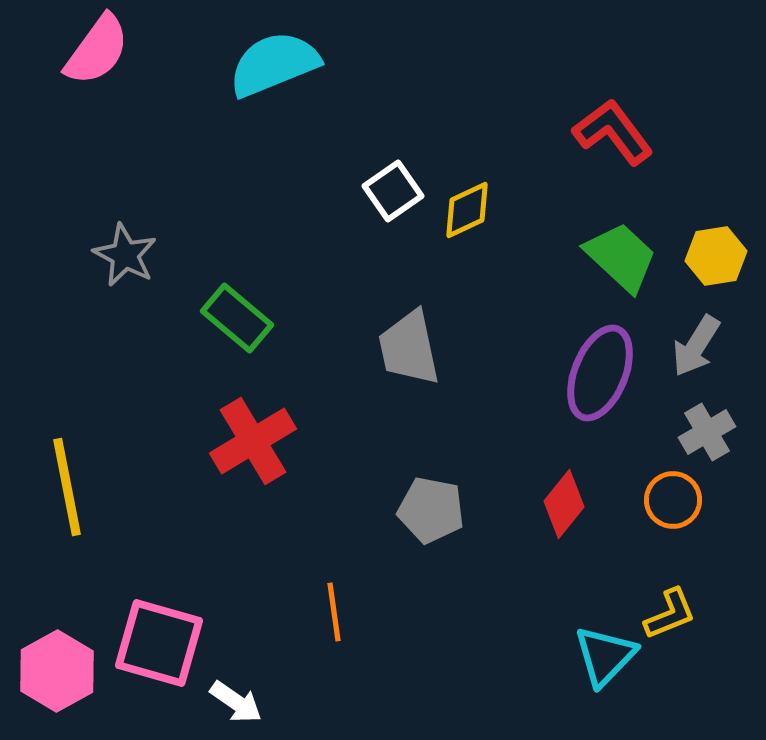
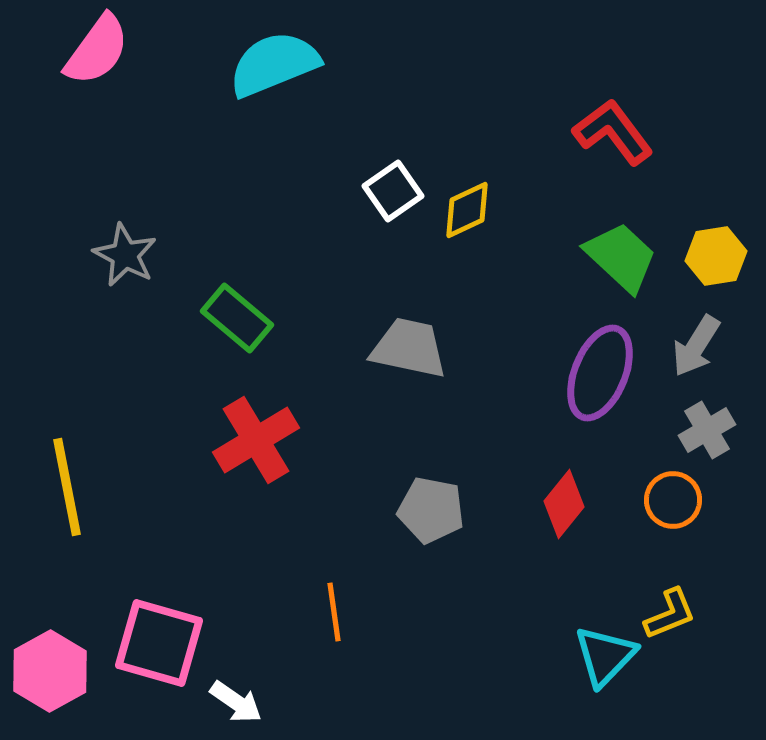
gray trapezoid: rotated 114 degrees clockwise
gray cross: moved 2 px up
red cross: moved 3 px right, 1 px up
pink hexagon: moved 7 px left
